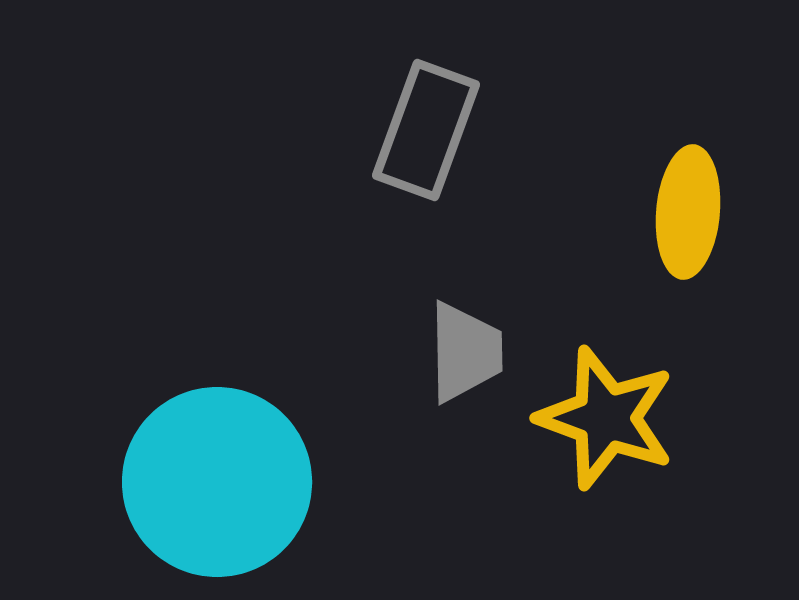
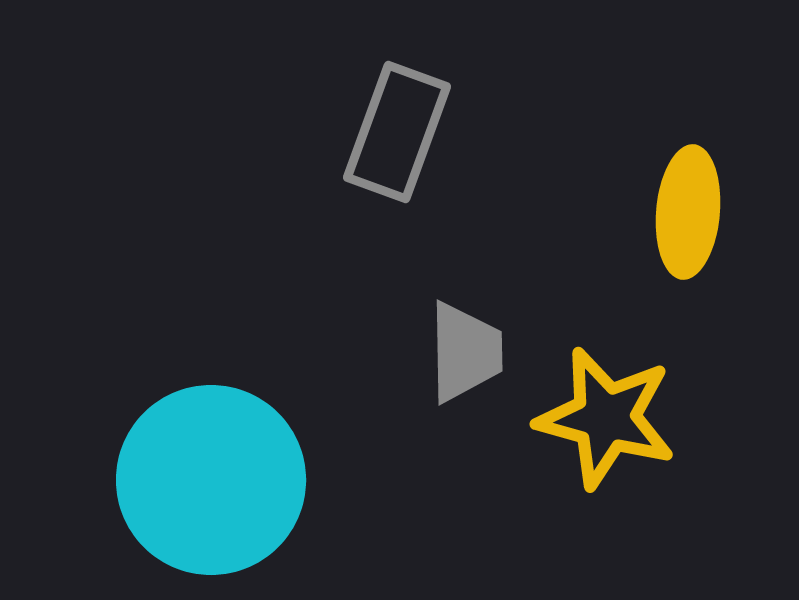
gray rectangle: moved 29 px left, 2 px down
yellow star: rotated 5 degrees counterclockwise
cyan circle: moved 6 px left, 2 px up
